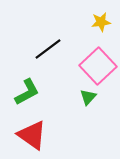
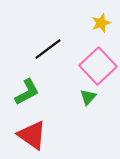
yellow star: moved 1 px down; rotated 12 degrees counterclockwise
